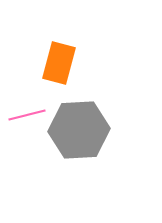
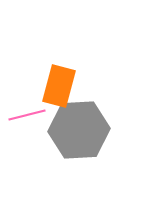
orange rectangle: moved 23 px down
